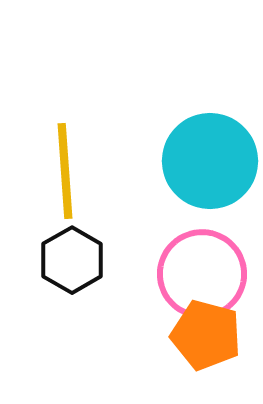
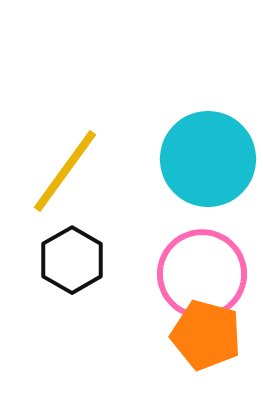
cyan circle: moved 2 px left, 2 px up
yellow line: rotated 40 degrees clockwise
